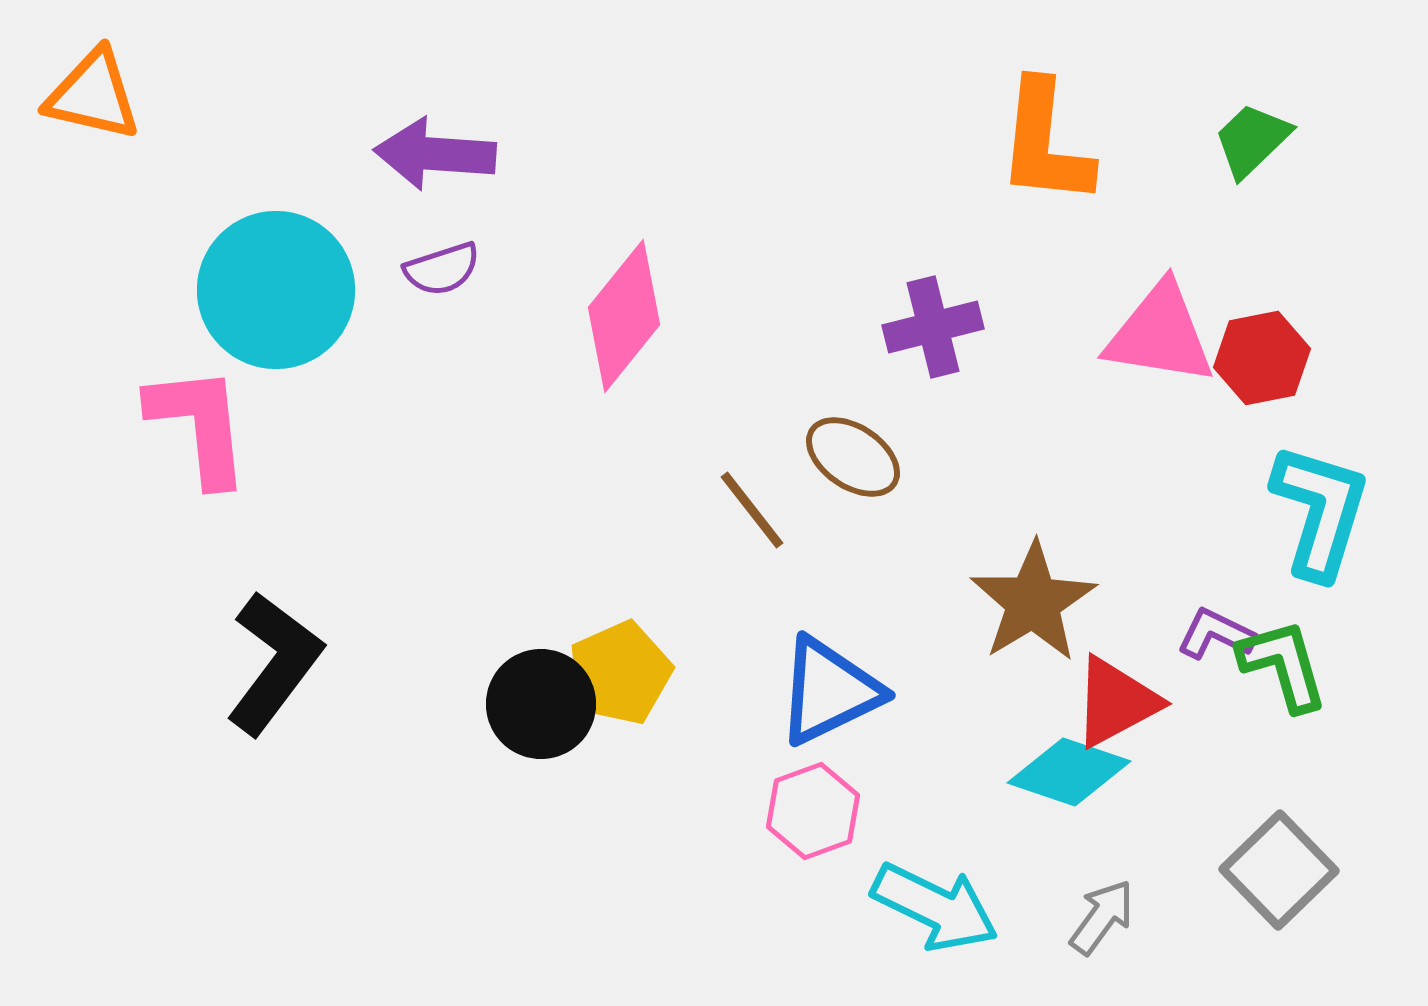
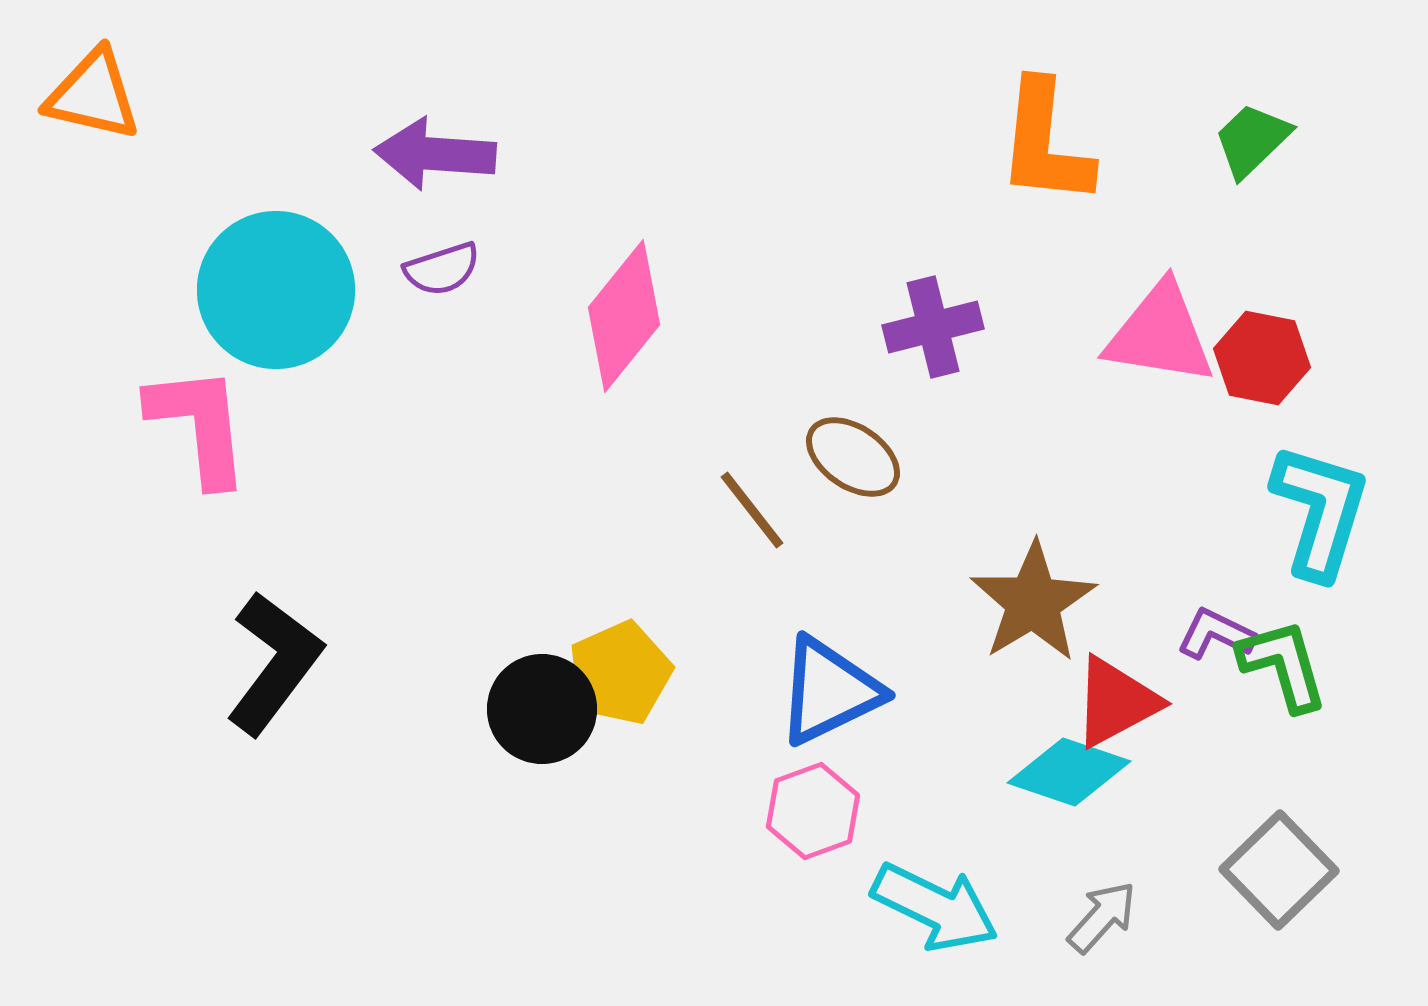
red hexagon: rotated 22 degrees clockwise
black circle: moved 1 px right, 5 px down
gray arrow: rotated 6 degrees clockwise
